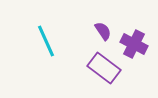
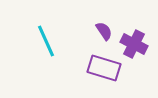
purple semicircle: moved 1 px right
purple rectangle: rotated 20 degrees counterclockwise
